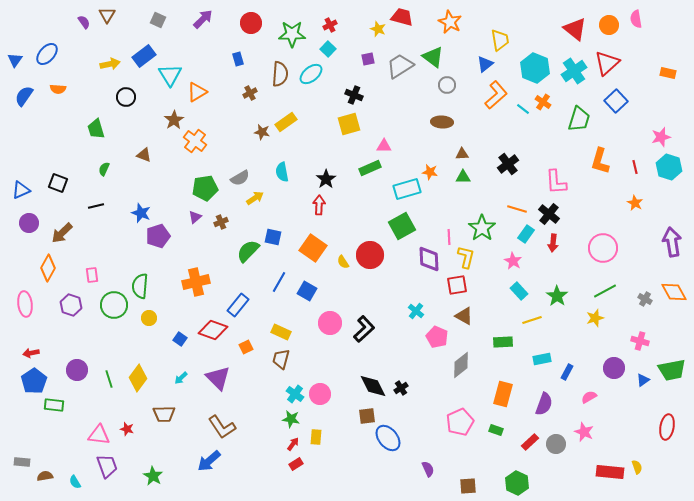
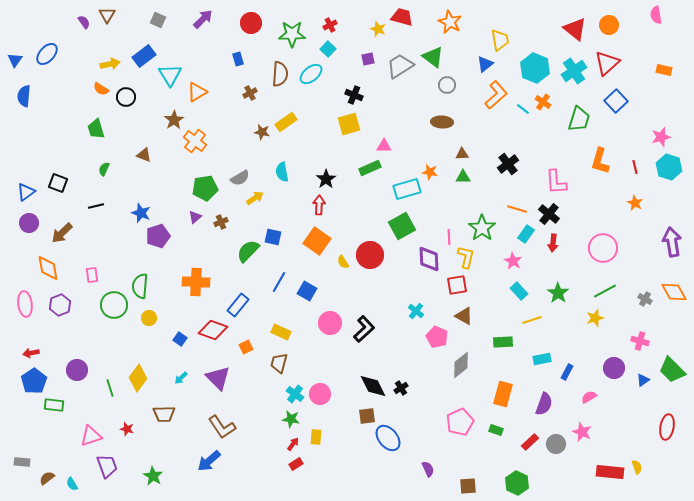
pink semicircle at (636, 19): moved 20 px right, 4 px up
orange rectangle at (668, 73): moved 4 px left, 3 px up
orange semicircle at (58, 89): moved 43 px right; rotated 28 degrees clockwise
blue semicircle at (24, 96): rotated 30 degrees counterclockwise
blue triangle at (21, 190): moved 5 px right, 2 px down; rotated 12 degrees counterclockwise
orange square at (313, 248): moved 4 px right, 7 px up
orange diamond at (48, 268): rotated 40 degrees counterclockwise
orange cross at (196, 282): rotated 16 degrees clockwise
green star at (557, 296): moved 1 px right, 3 px up
purple hexagon at (71, 305): moved 11 px left; rotated 20 degrees clockwise
brown trapezoid at (281, 359): moved 2 px left, 4 px down
green trapezoid at (672, 370): rotated 56 degrees clockwise
green line at (109, 379): moved 1 px right, 9 px down
pink star at (584, 432): moved 2 px left
pink triangle at (99, 435): moved 8 px left, 1 px down; rotated 25 degrees counterclockwise
brown semicircle at (45, 476): moved 2 px right, 2 px down; rotated 28 degrees counterclockwise
cyan semicircle at (75, 482): moved 3 px left, 2 px down
